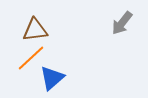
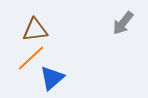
gray arrow: moved 1 px right
